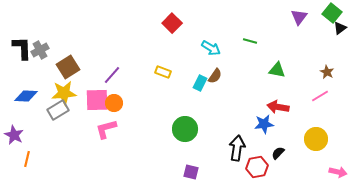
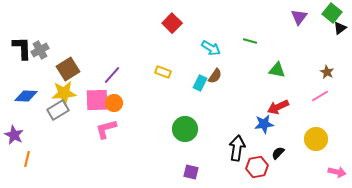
brown square: moved 2 px down
red arrow: rotated 35 degrees counterclockwise
pink arrow: moved 1 px left
